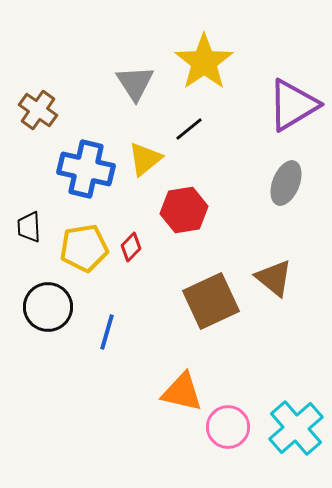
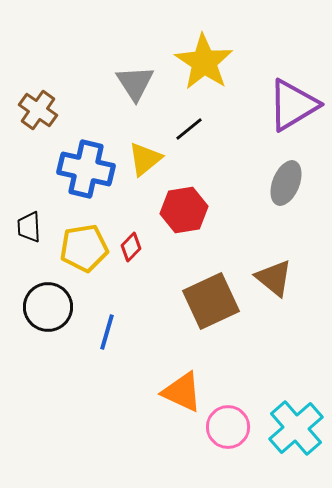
yellow star: rotated 4 degrees counterclockwise
orange triangle: rotated 12 degrees clockwise
